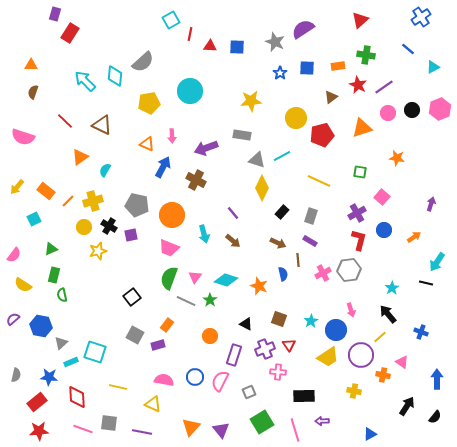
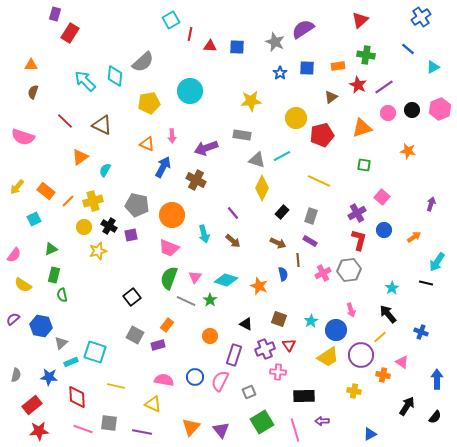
orange star at (397, 158): moved 11 px right, 7 px up
green square at (360, 172): moved 4 px right, 7 px up
yellow line at (118, 387): moved 2 px left, 1 px up
red rectangle at (37, 402): moved 5 px left, 3 px down
